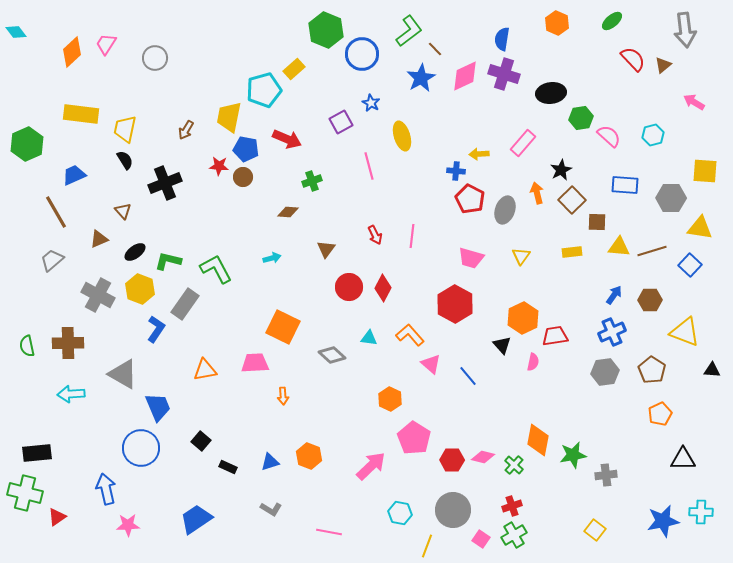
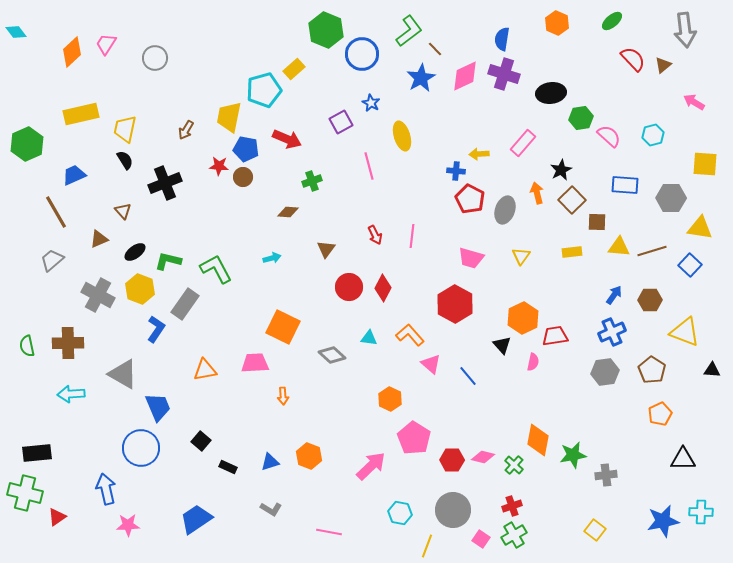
yellow rectangle at (81, 114): rotated 20 degrees counterclockwise
yellow square at (705, 171): moved 7 px up
